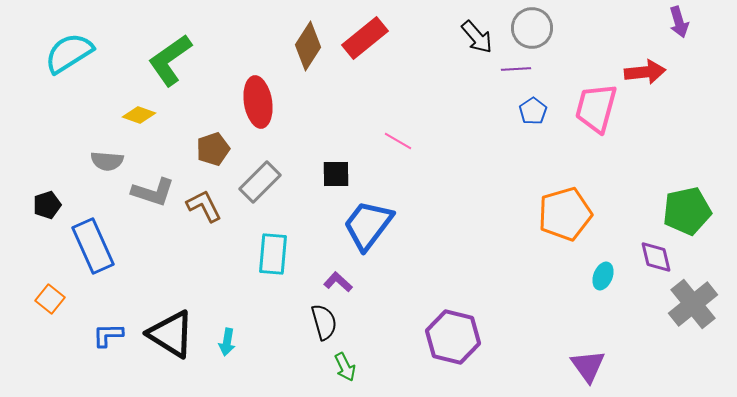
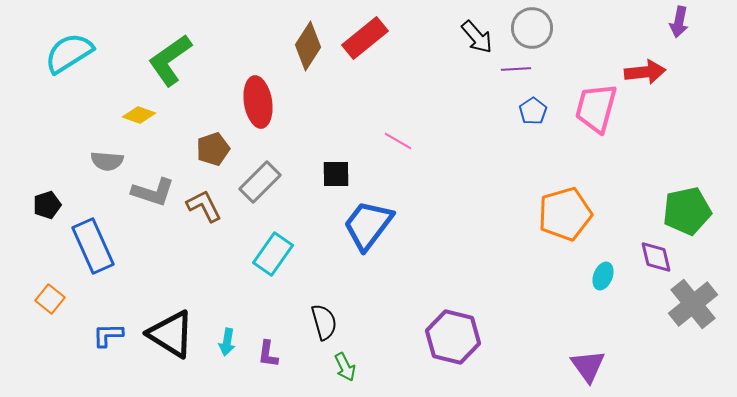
purple arrow: rotated 28 degrees clockwise
cyan rectangle: rotated 30 degrees clockwise
purple L-shape: moved 70 px left, 72 px down; rotated 124 degrees counterclockwise
